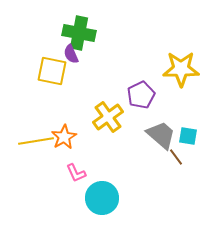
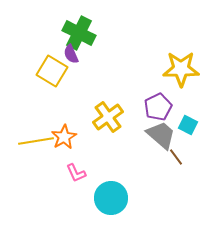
green cross: rotated 16 degrees clockwise
yellow square: rotated 20 degrees clockwise
purple pentagon: moved 17 px right, 12 px down
cyan square: moved 11 px up; rotated 18 degrees clockwise
cyan circle: moved 9 px right
